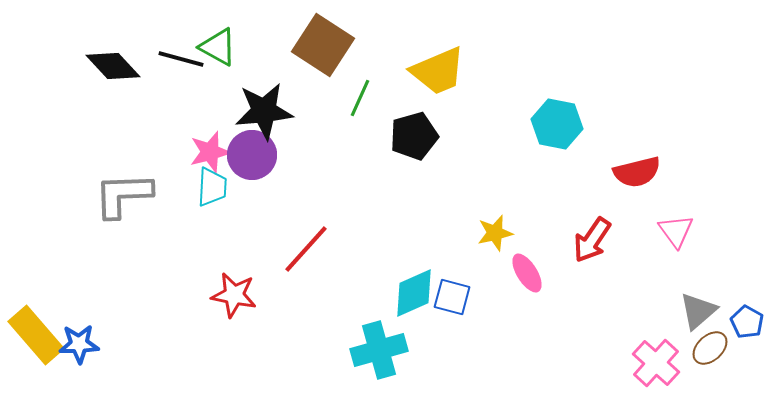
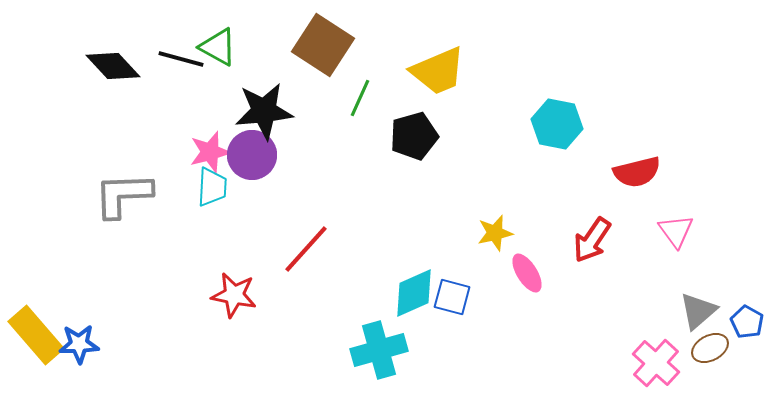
brown ellipse: rotated 15 degrees clockwise
